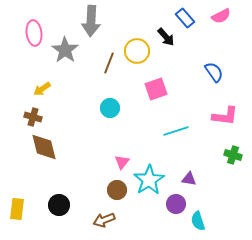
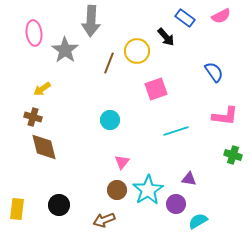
blue rectangle: rotated 12 degrees counterclockwise
cyan circle: moved 12 px down
cyan star: moved 1 px left, 10 px down
cyan semicircle: rotated 78 degrees clockwise
